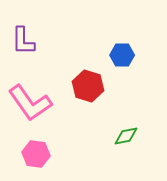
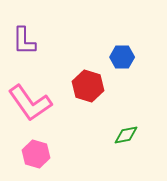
purple L-shape: moved 1 px right
blue hexagon: moved 2 px down
green diamond: moved 1 px up
pink hexagon: rotated 8 degrees clockwise
